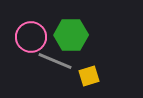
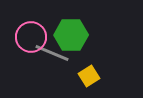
gray line: moved 3 px left, 8 px up
yellow square: rotated 15 degrees counterclockwise
